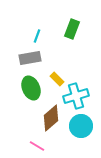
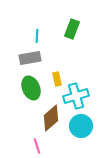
cyan line: rotated 16 degrees counterclockwise
yellow rectangle: rotated 32 degrees clockwise
pink line: rotated 42 degrees clockwise
